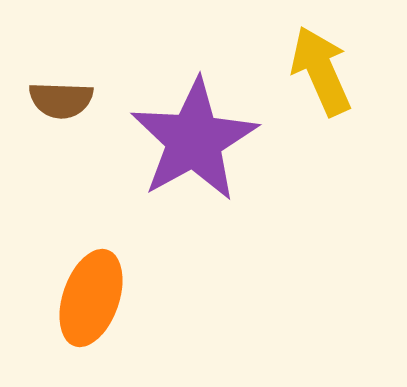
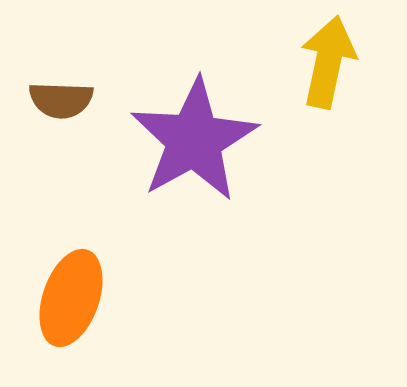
yellow arrow: moved 7 px right, 9 px up; rotated 36 degrees clockwise
orange ellipse: moved 20 px left
